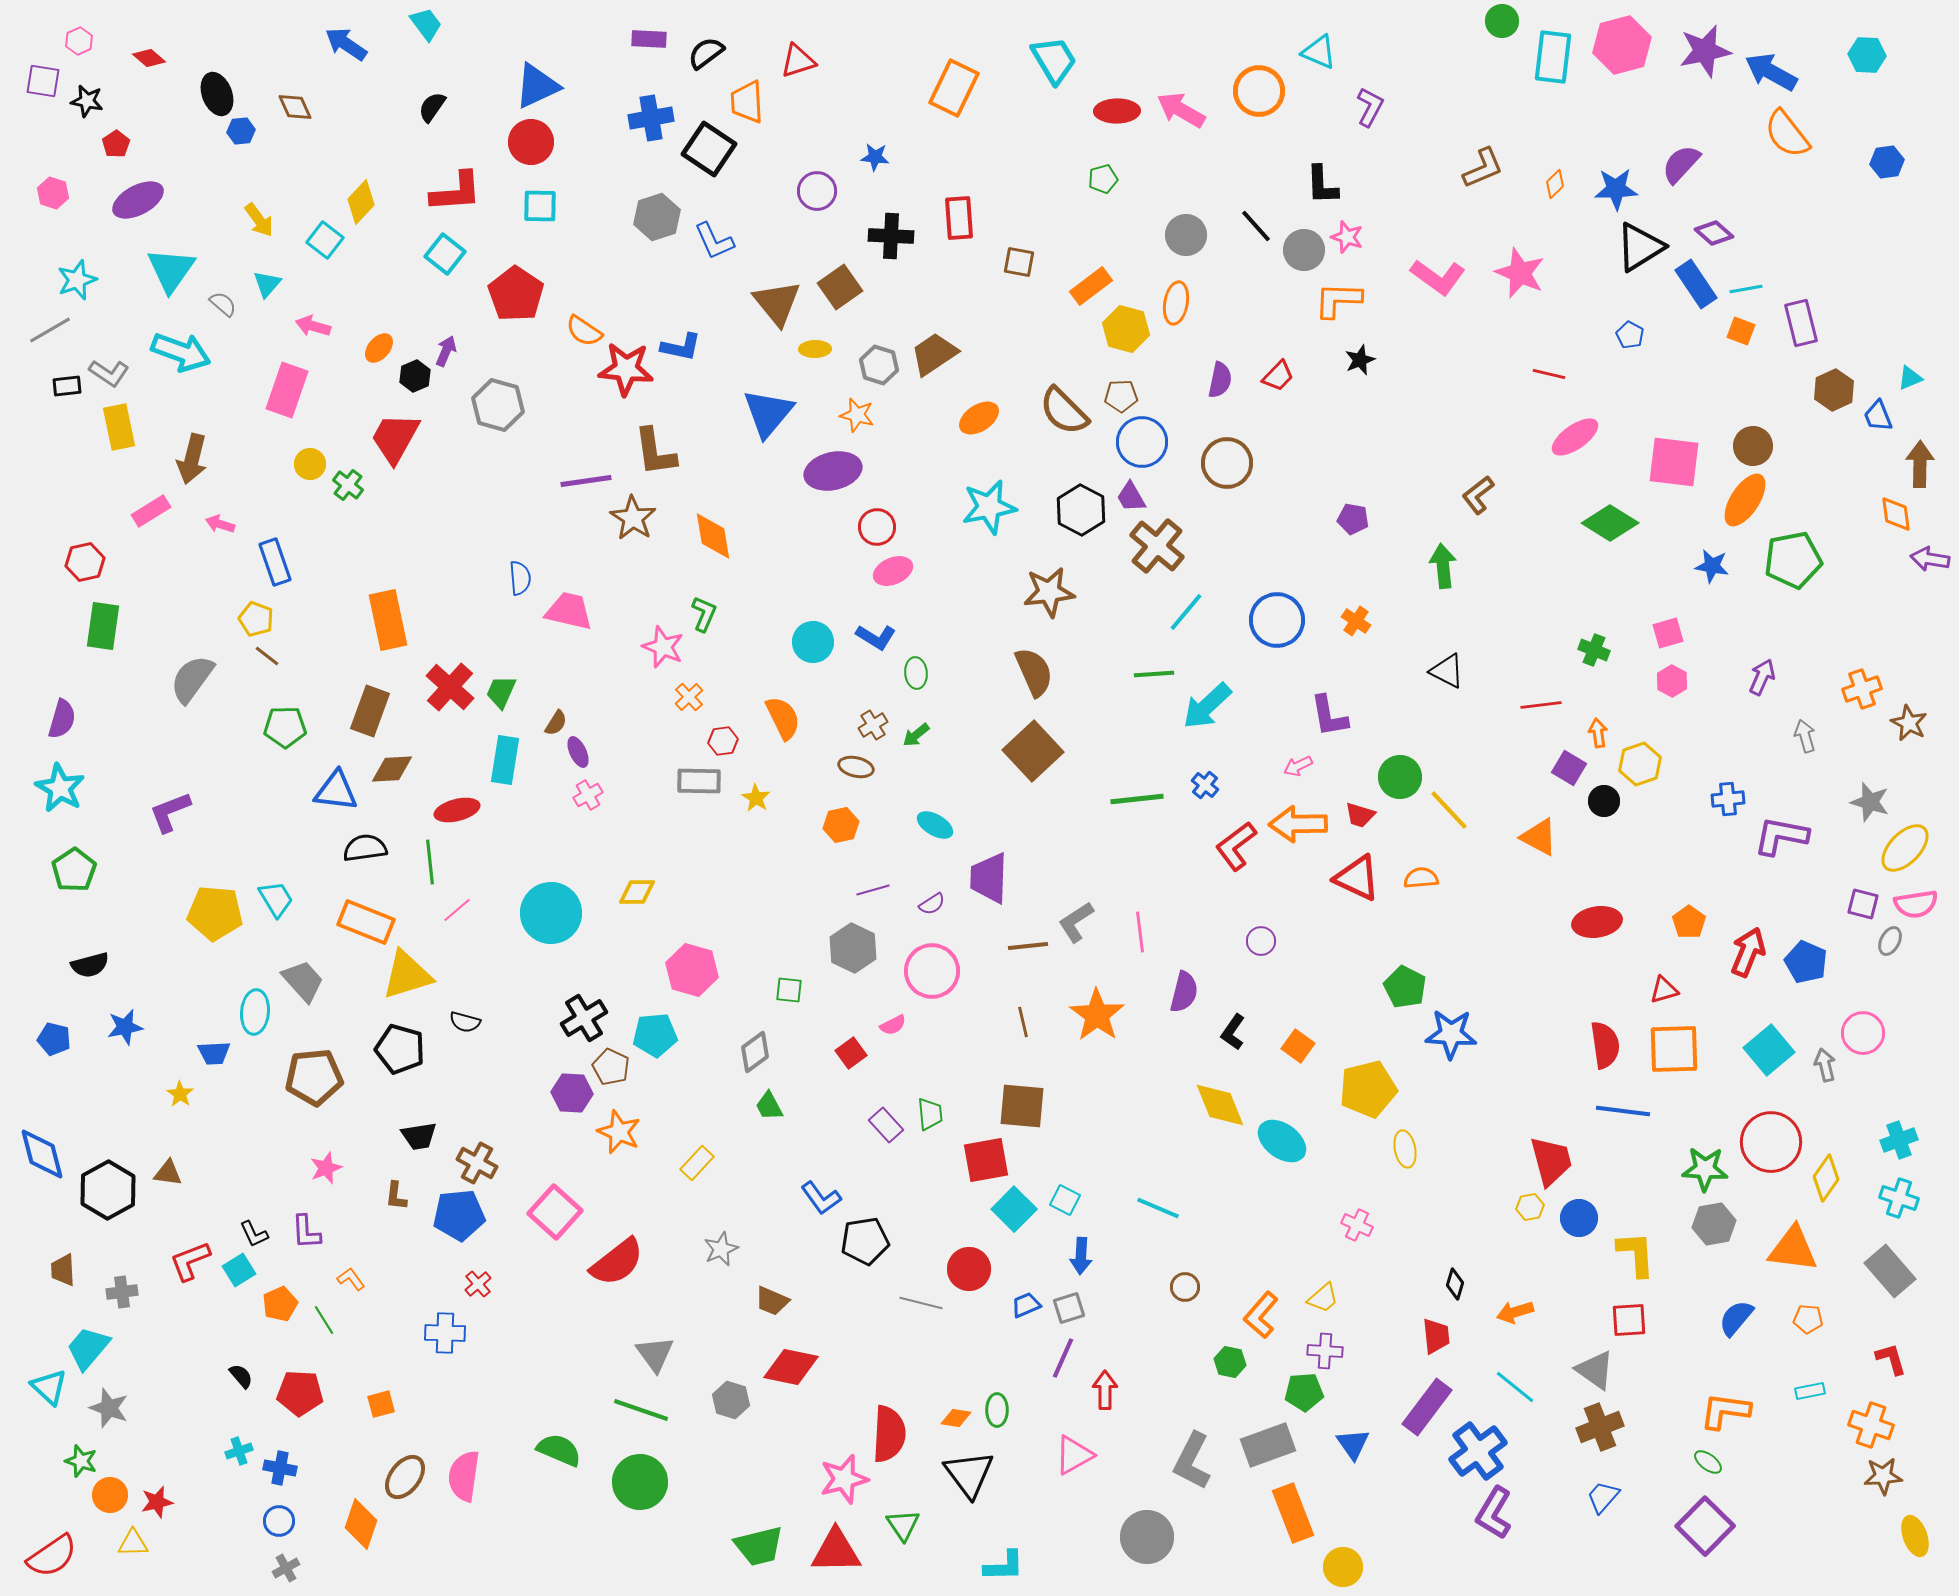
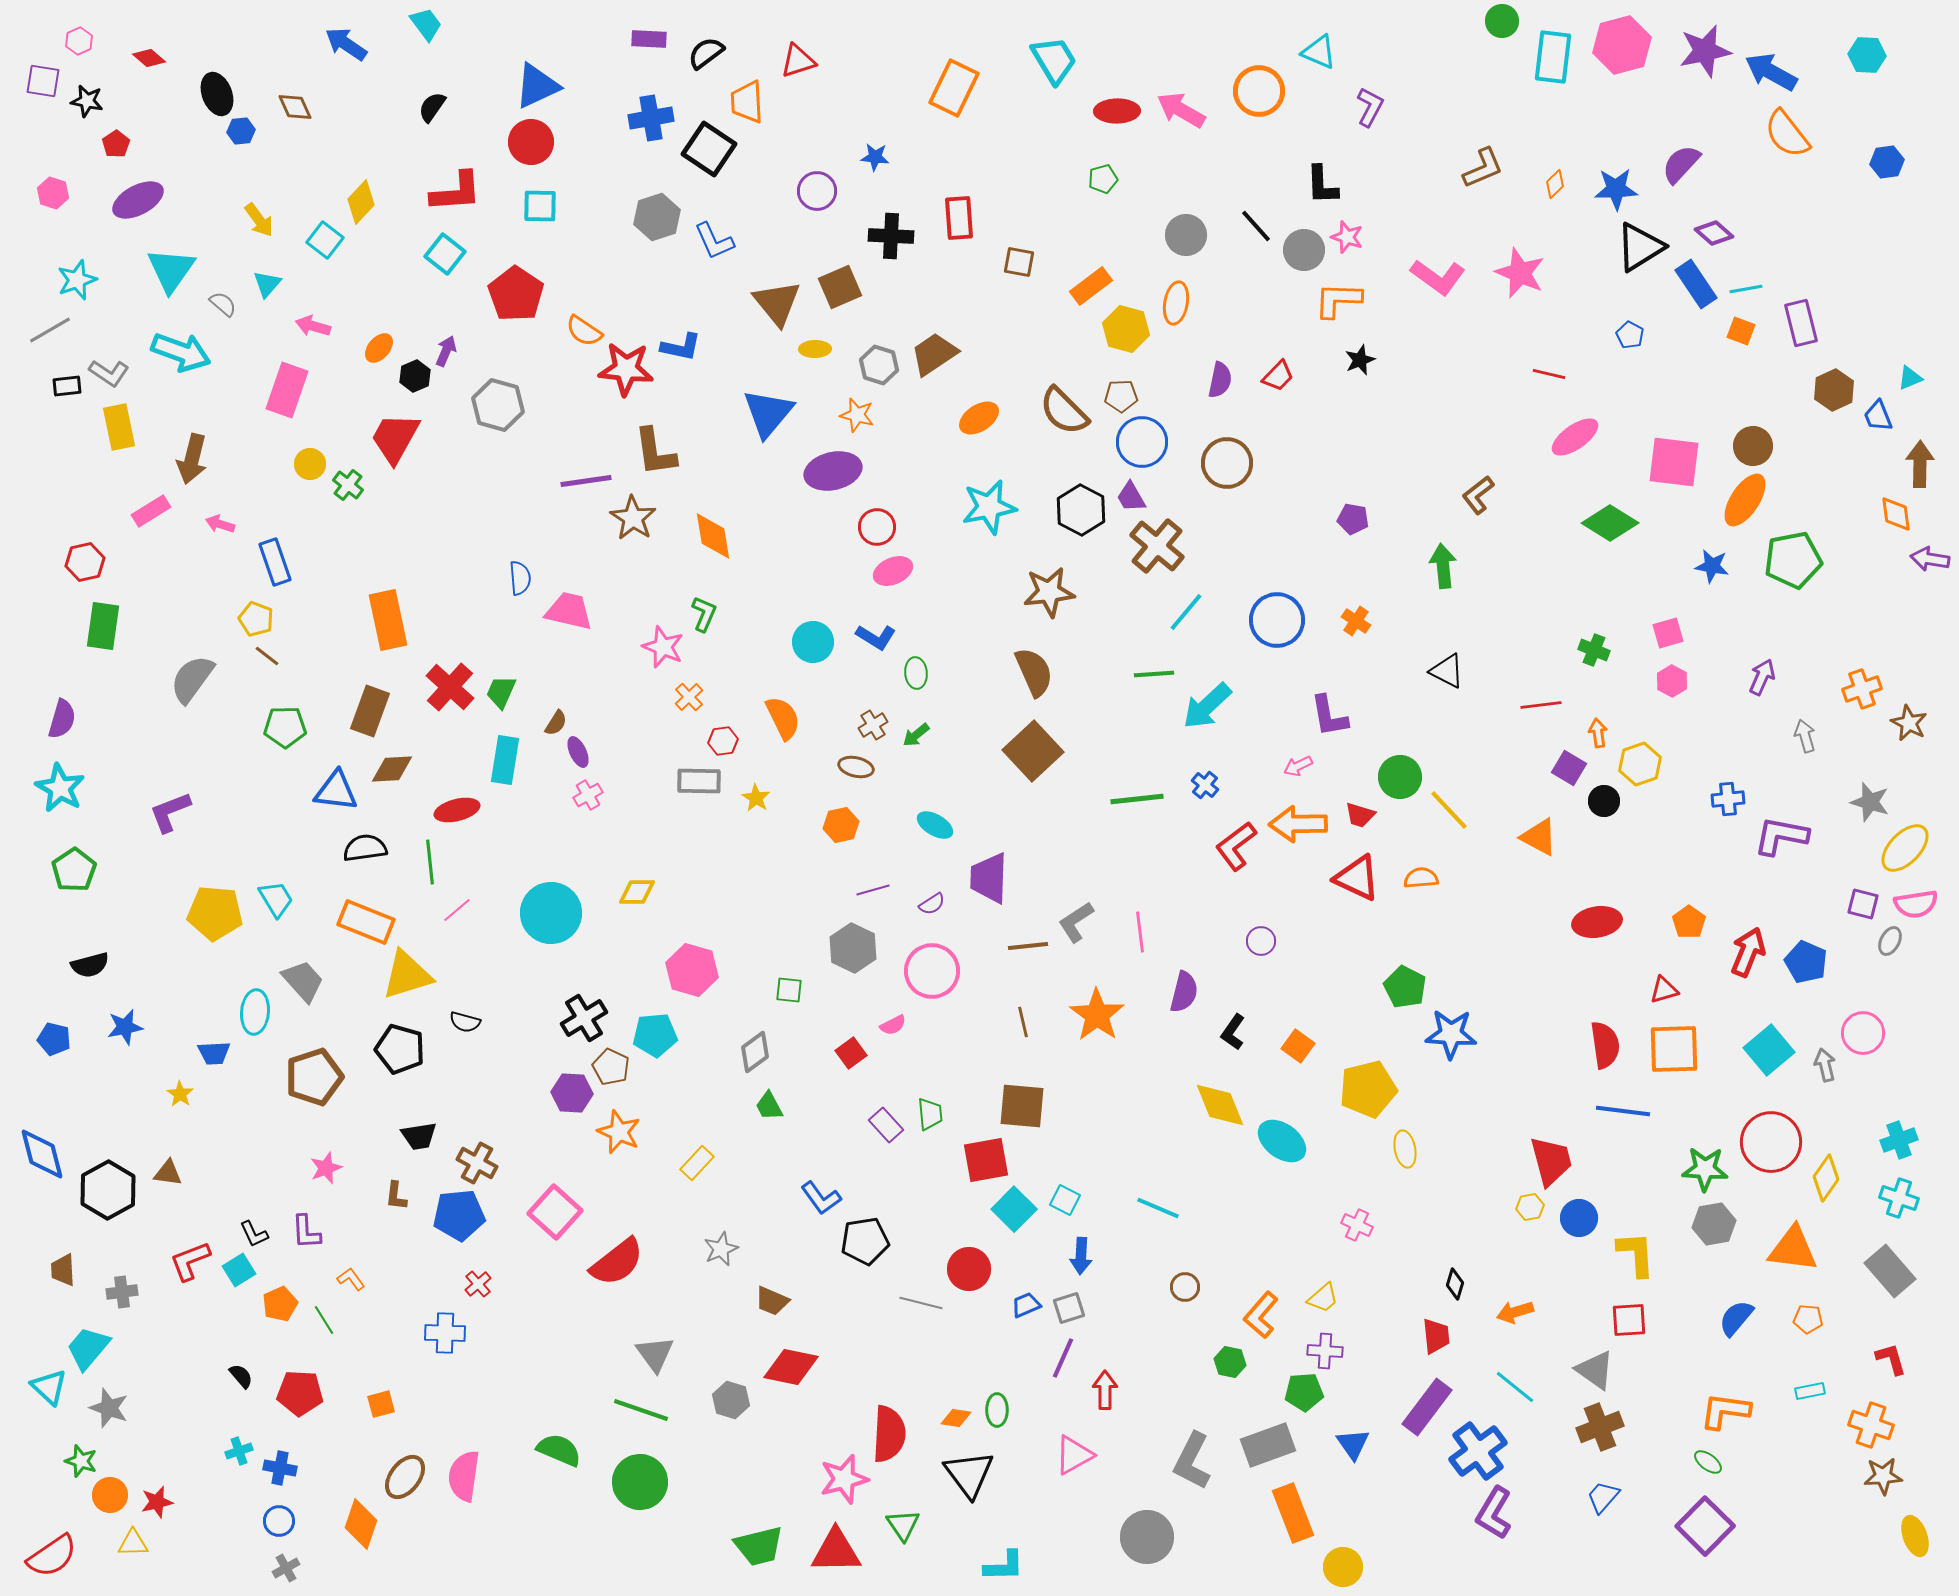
brown square at (840, 287): rotated 12 degrees clockwise
brown pentagon at (314, 1077): rotated 12 degrees counterclockwise
